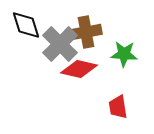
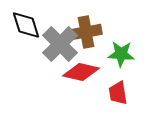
green star: moved 3 px left
red diamond: moved 2 px right, 3 px down
red trapezoid: moved 14 px up
